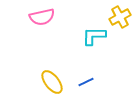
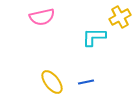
cyan L-shape: moved 1 px down
blue line: rotated 14 degrees clockwise
